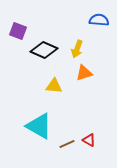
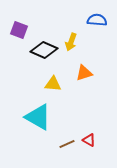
blue semicircle: moved 2 px left
purple square: moved 1 px right, 1 px up
yellow arrow: moved 6 px left, 7 px up
yellow triangle: moved 1 px left, 2 px up
cyan triangle: moved 1 px left, 9 px up
